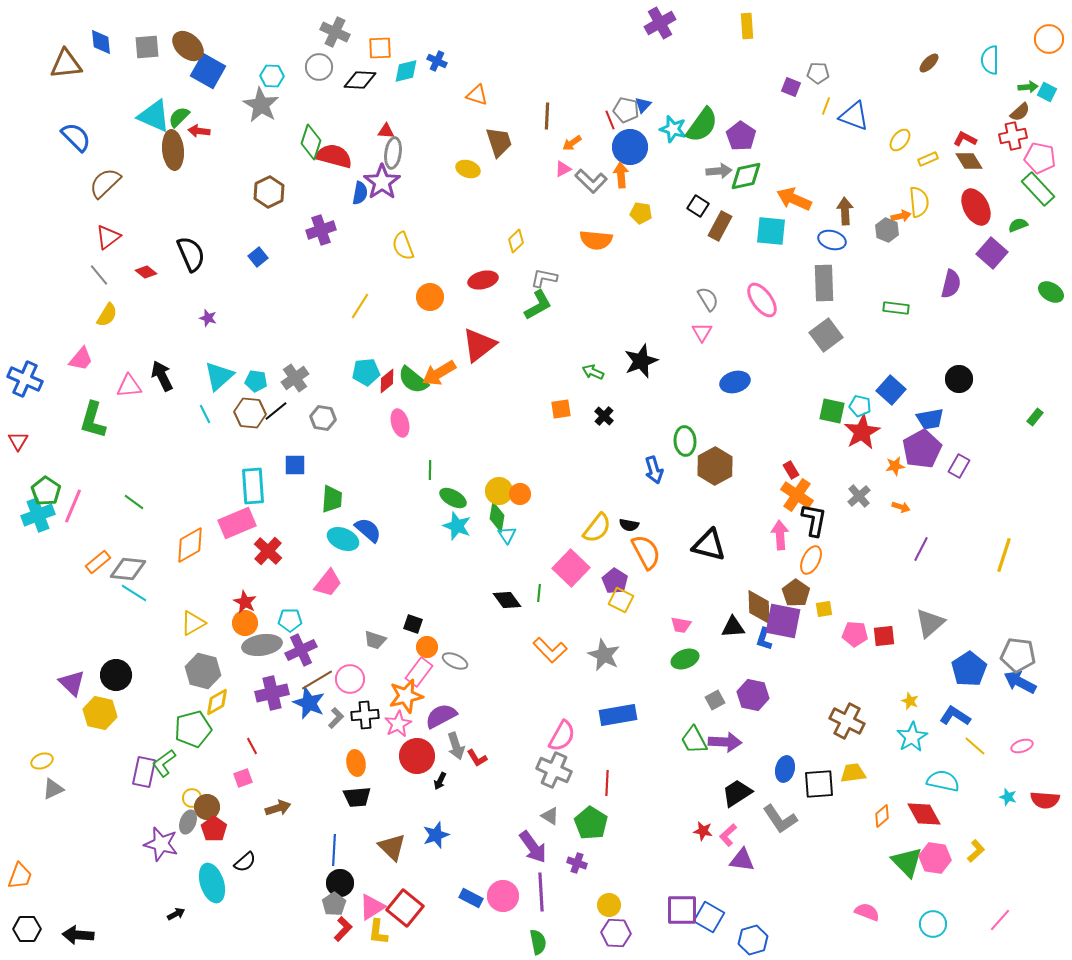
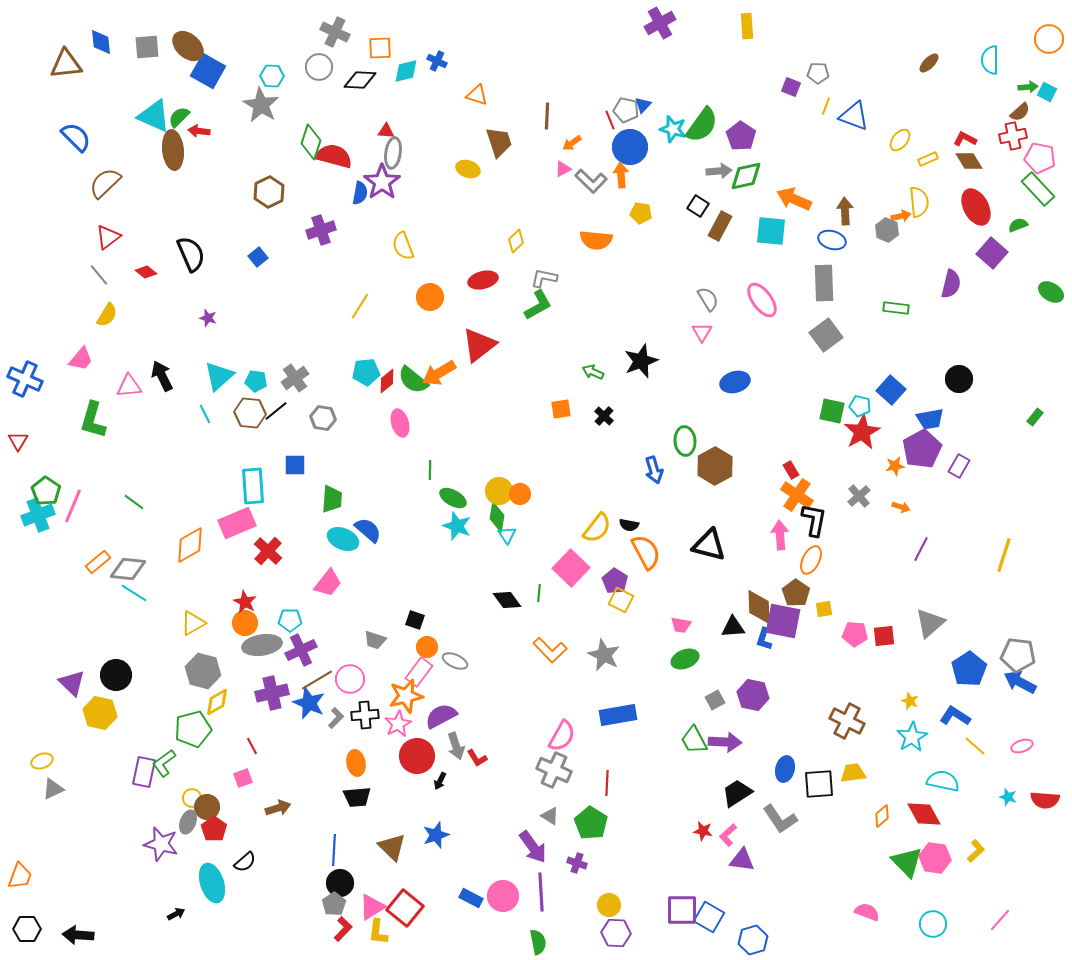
black square at (413, 624): moved 2 px right, 4 px up
